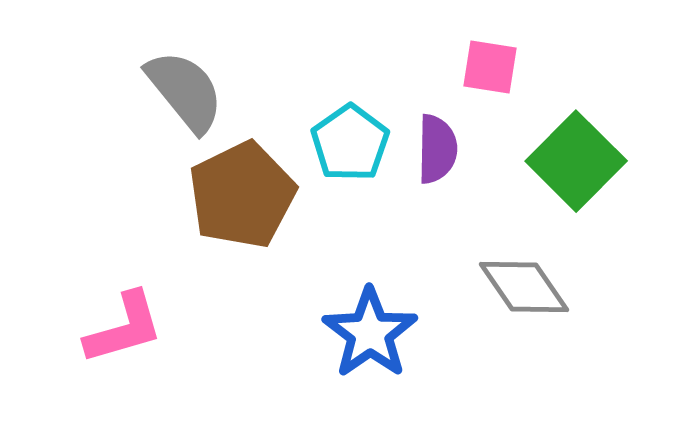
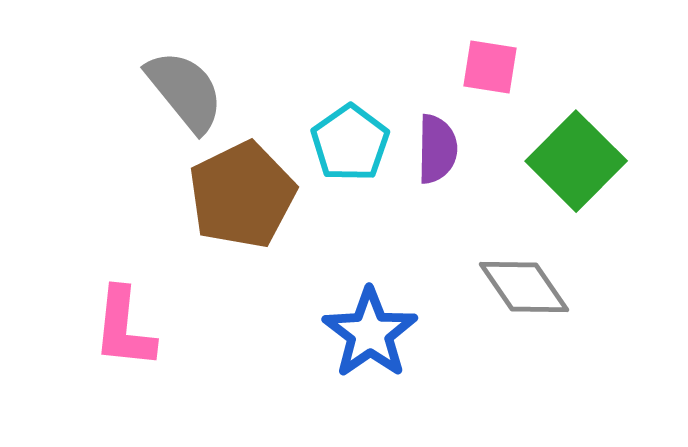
pink L-shape: rotated 112 degrees clockwise
